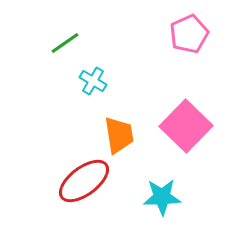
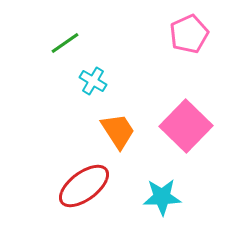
orange trapezoid: moved 1 px left, 4 px up; rotated 24 degrees counterclockwise
red ellipse: moved 5 px down
